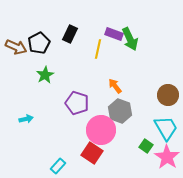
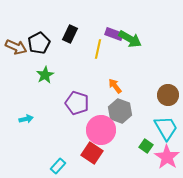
green arrow: rotated 35 degrees counterclockwise
